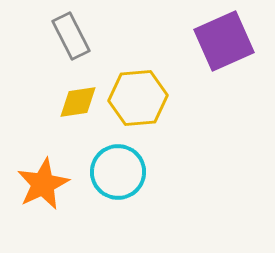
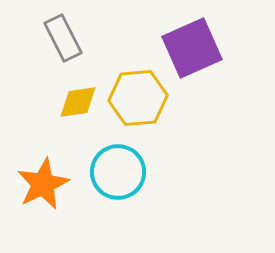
gray rectangle: moved 8 px left, 2 px down
purple square: moved 32 px left, 7 px down
